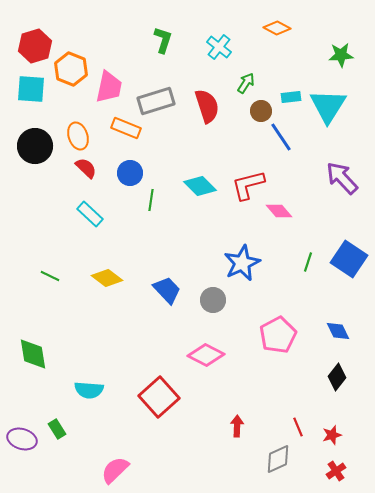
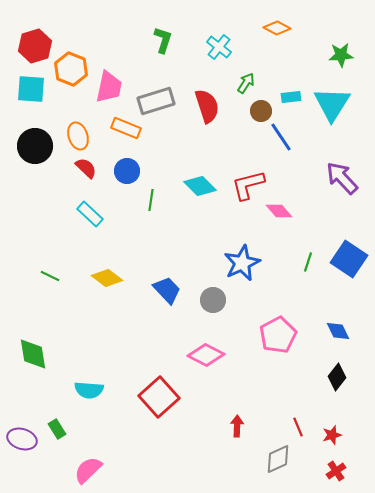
cyan triangle at (328, 106): moved 4 px right, 2 px up
blue circle at (130, 173): moved 3 px left, 2 px up
pink semicircle at (115, 470): moved 27 px left
